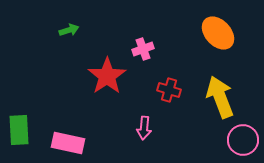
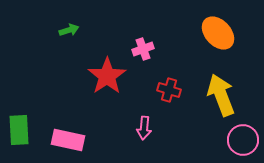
yellow arrow: moved 1 px right, 2 px up
pink rectangle: moved 3 px up
